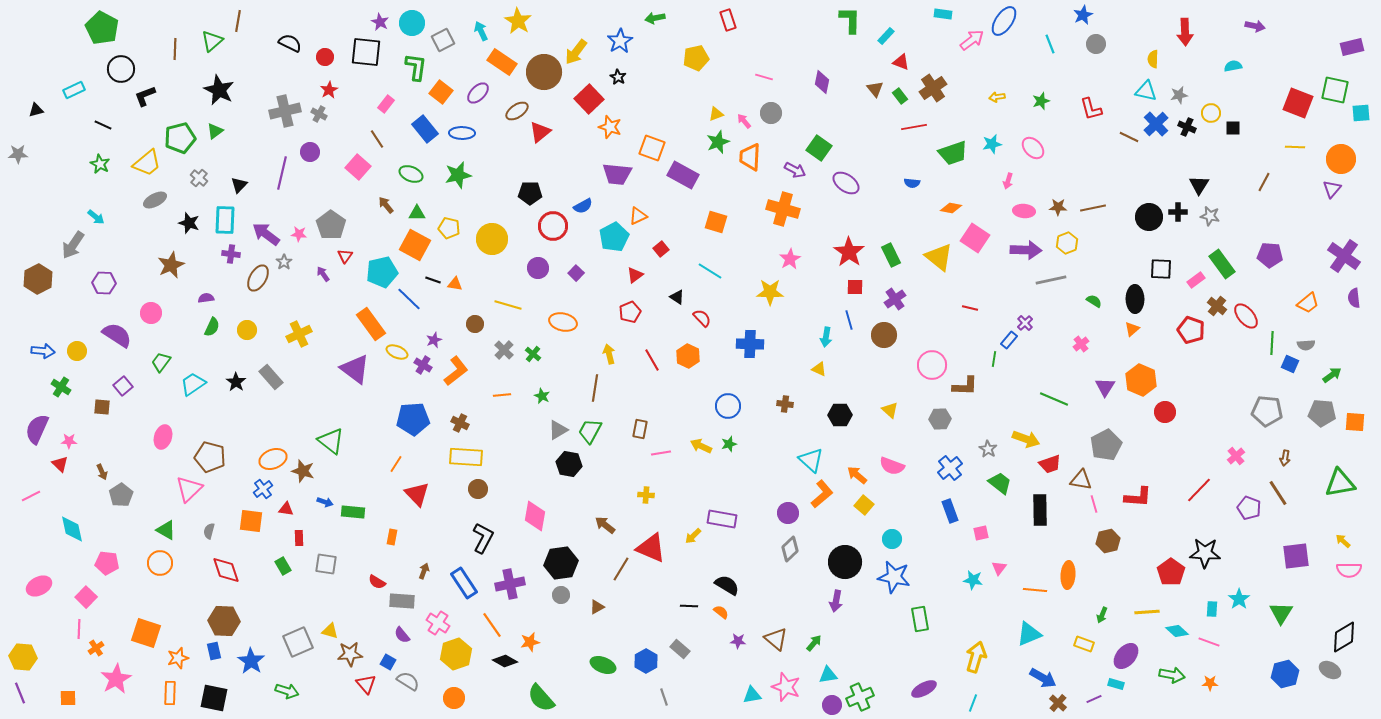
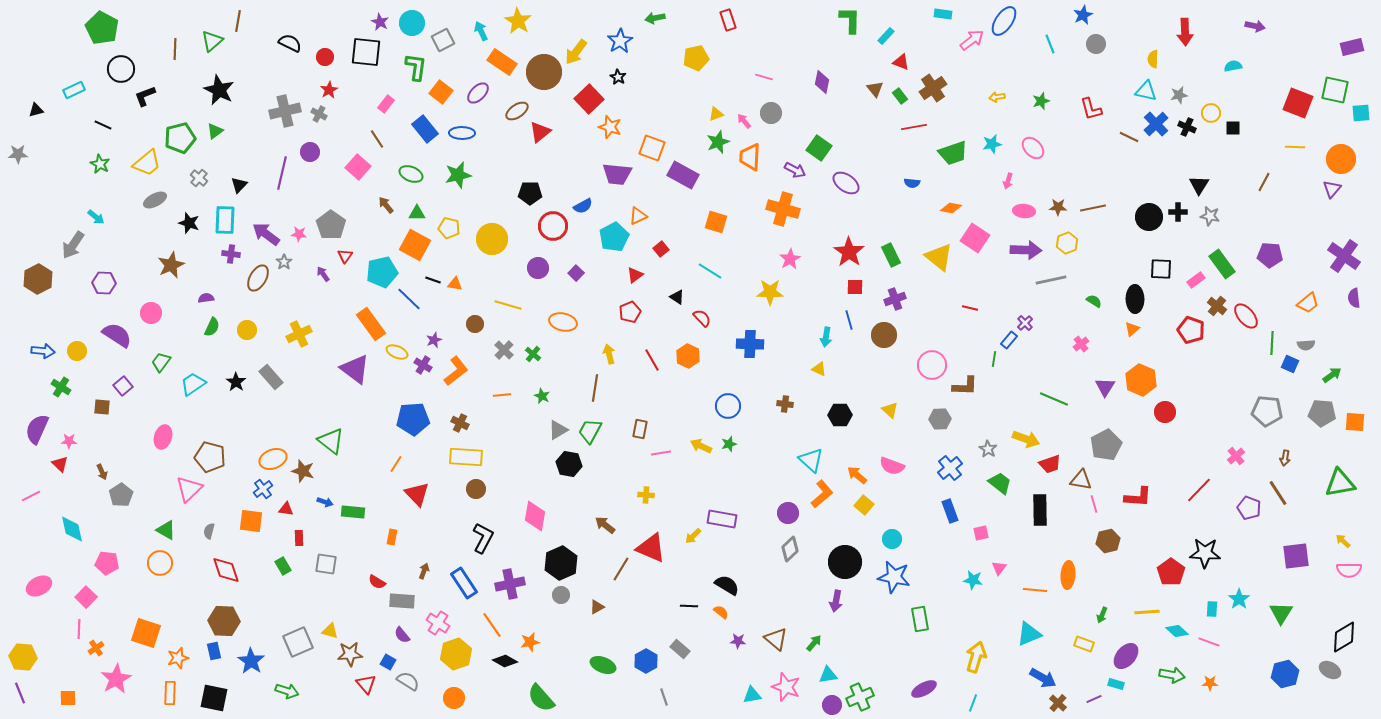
purple cross at (895, 299): rotated 15 degrees clockwise
brown circle at (478, 489): moved 2 px left
black hexagon at (561, 563): rotated 16 degrees counterclockwise
